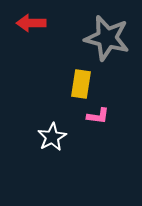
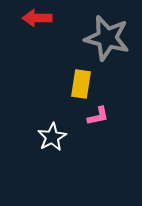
red arrow: moved 6 px right, 5 px up
pink L-shape: rotated 20 degrees counterclockwise
